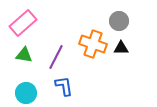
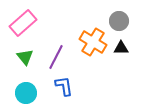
orange cross: moved 2 px up; rotated 12 degrees clockwise
green triangle: moved 1 px right, 2 px down; rotated 42 degrees clockwise
